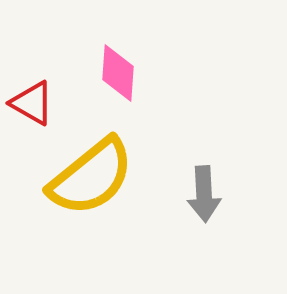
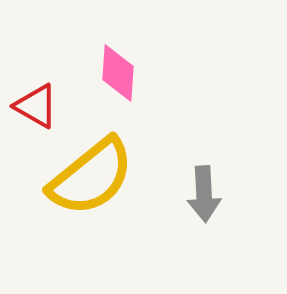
red triangle: moved 4 px right, 3 px down
